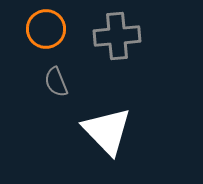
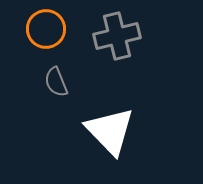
gray cross: rotated 9 degrees counterclockwise
white triangle: moved 3 px right
